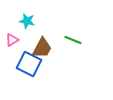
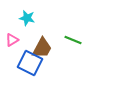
cyan star: moved 3 px up
blue square: moved 1 px right, 1 px up
